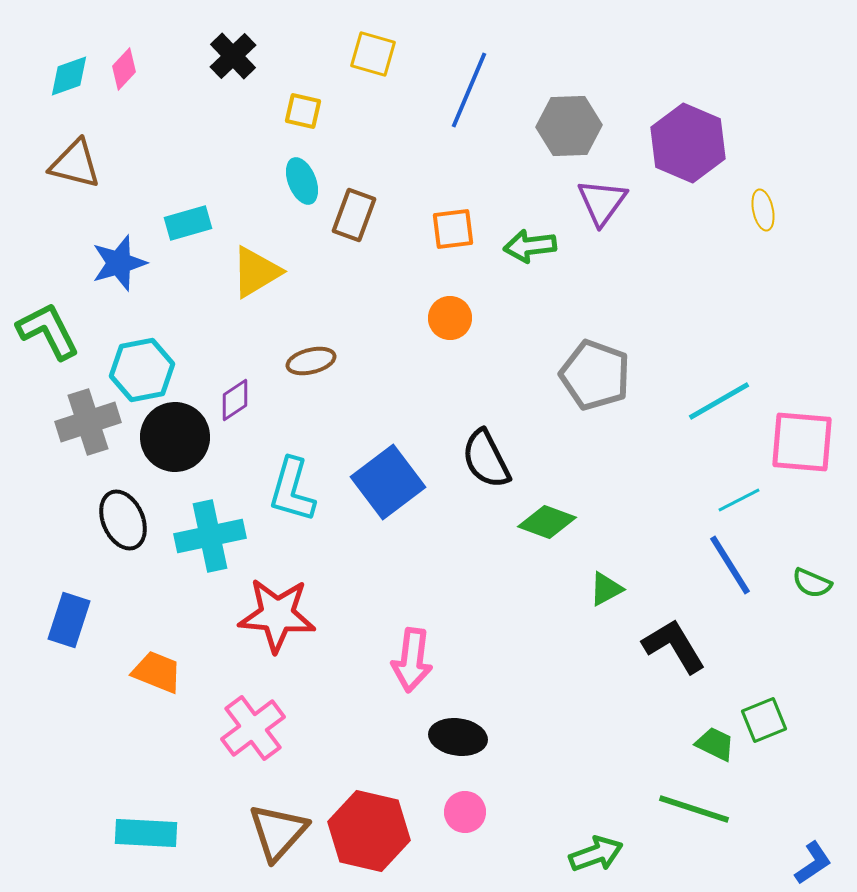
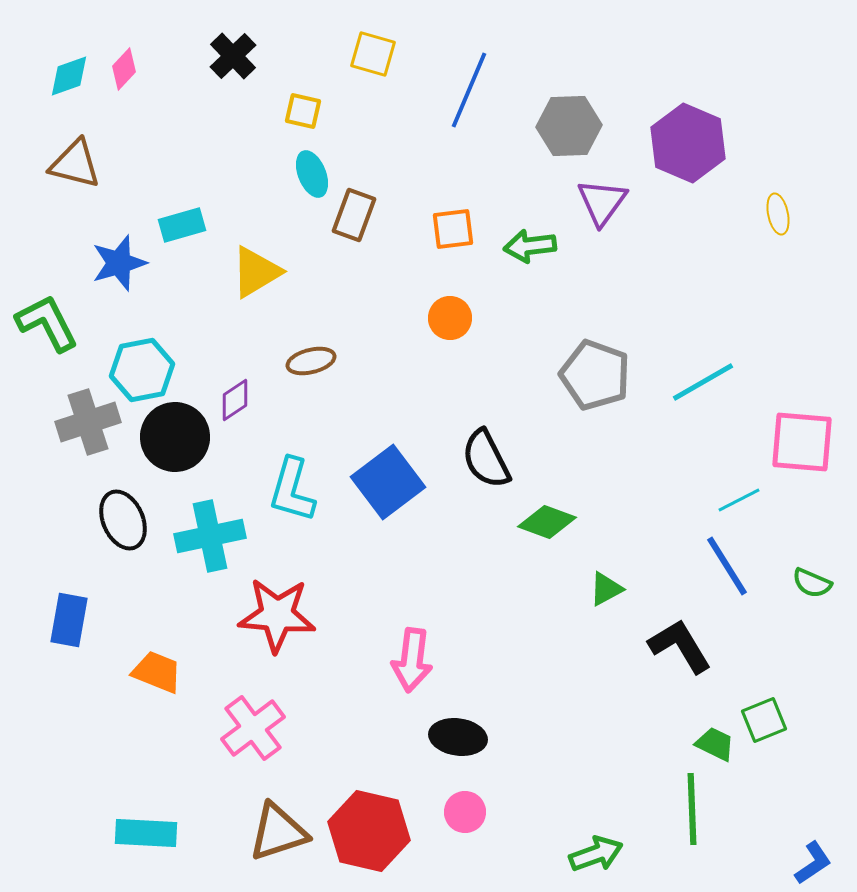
cyan ellipse at (302, 181): moved 10 px right, 7 px up
yellow ellipse at (763, 210): moved 15 px right, 4 px down
cyan rectangle at (188, 223): moved 6 px left, 2 px down
green L-shape at (48, 331): moved 1 px left, 8 px up
cyan line at (719, 401): moved 16 px left, 19 px up
blue line at (730, 565): moved 3 px left, 1 px down
blue rectangle at (69, 620): rotated 8 degrees counterclockwise
black L-shape at (674, 646): moved 6 px right
green line at (694, 809): moved 2 px left; rotated 70 degrees clockwise
brown triangle at (278, 832): rotated 30 degrees clockwise
